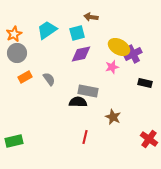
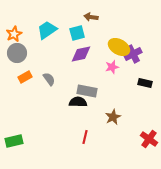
gray rectangle: moved 1 px left
brown star: rotated 21 degrees clockwise
